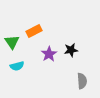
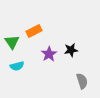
gray semicircle: rotated 14 degrees counterclockwise
